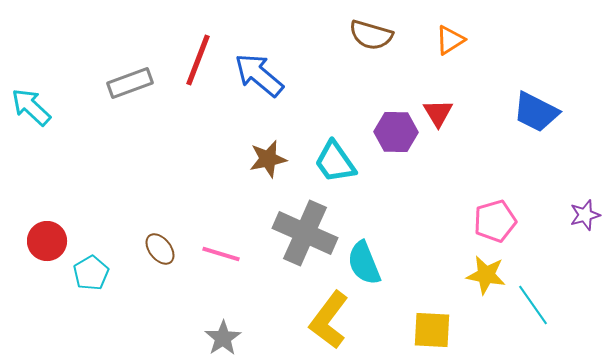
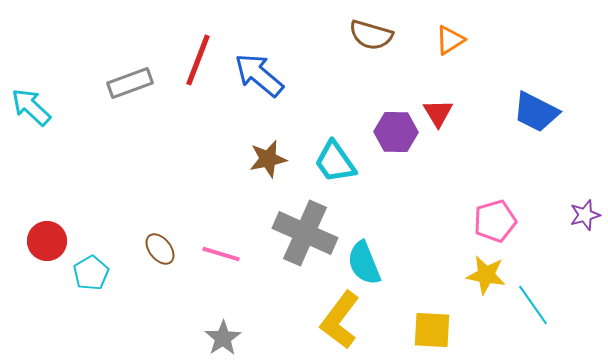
yellow L-shape: moved 11 px right
